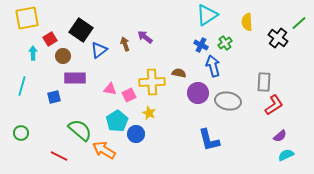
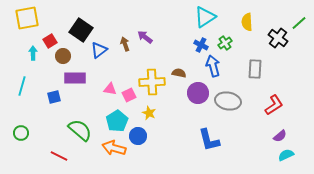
cyan triangle: moved 2 px left, 2 px down
red square: moved 2 px down
gray rectangle: moved 9 px left, 13 px up
blue circle: moved 2 px right, 2 px down
orange arrow: moved 10 px right, 2 px up; rotated 15 degrees counterclockwise
